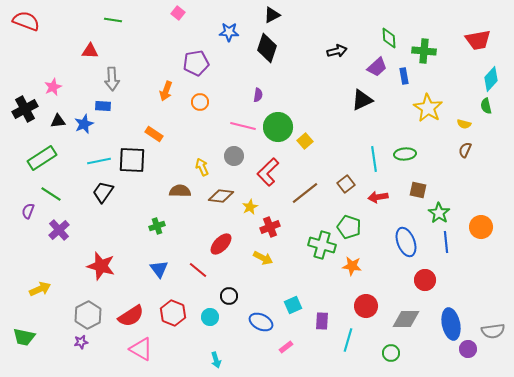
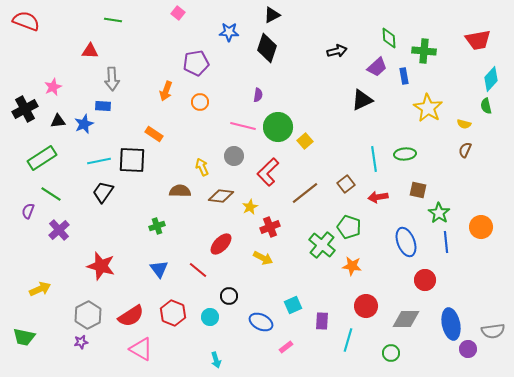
green cross at (322, 245): rotated 24 degrees clockwise
